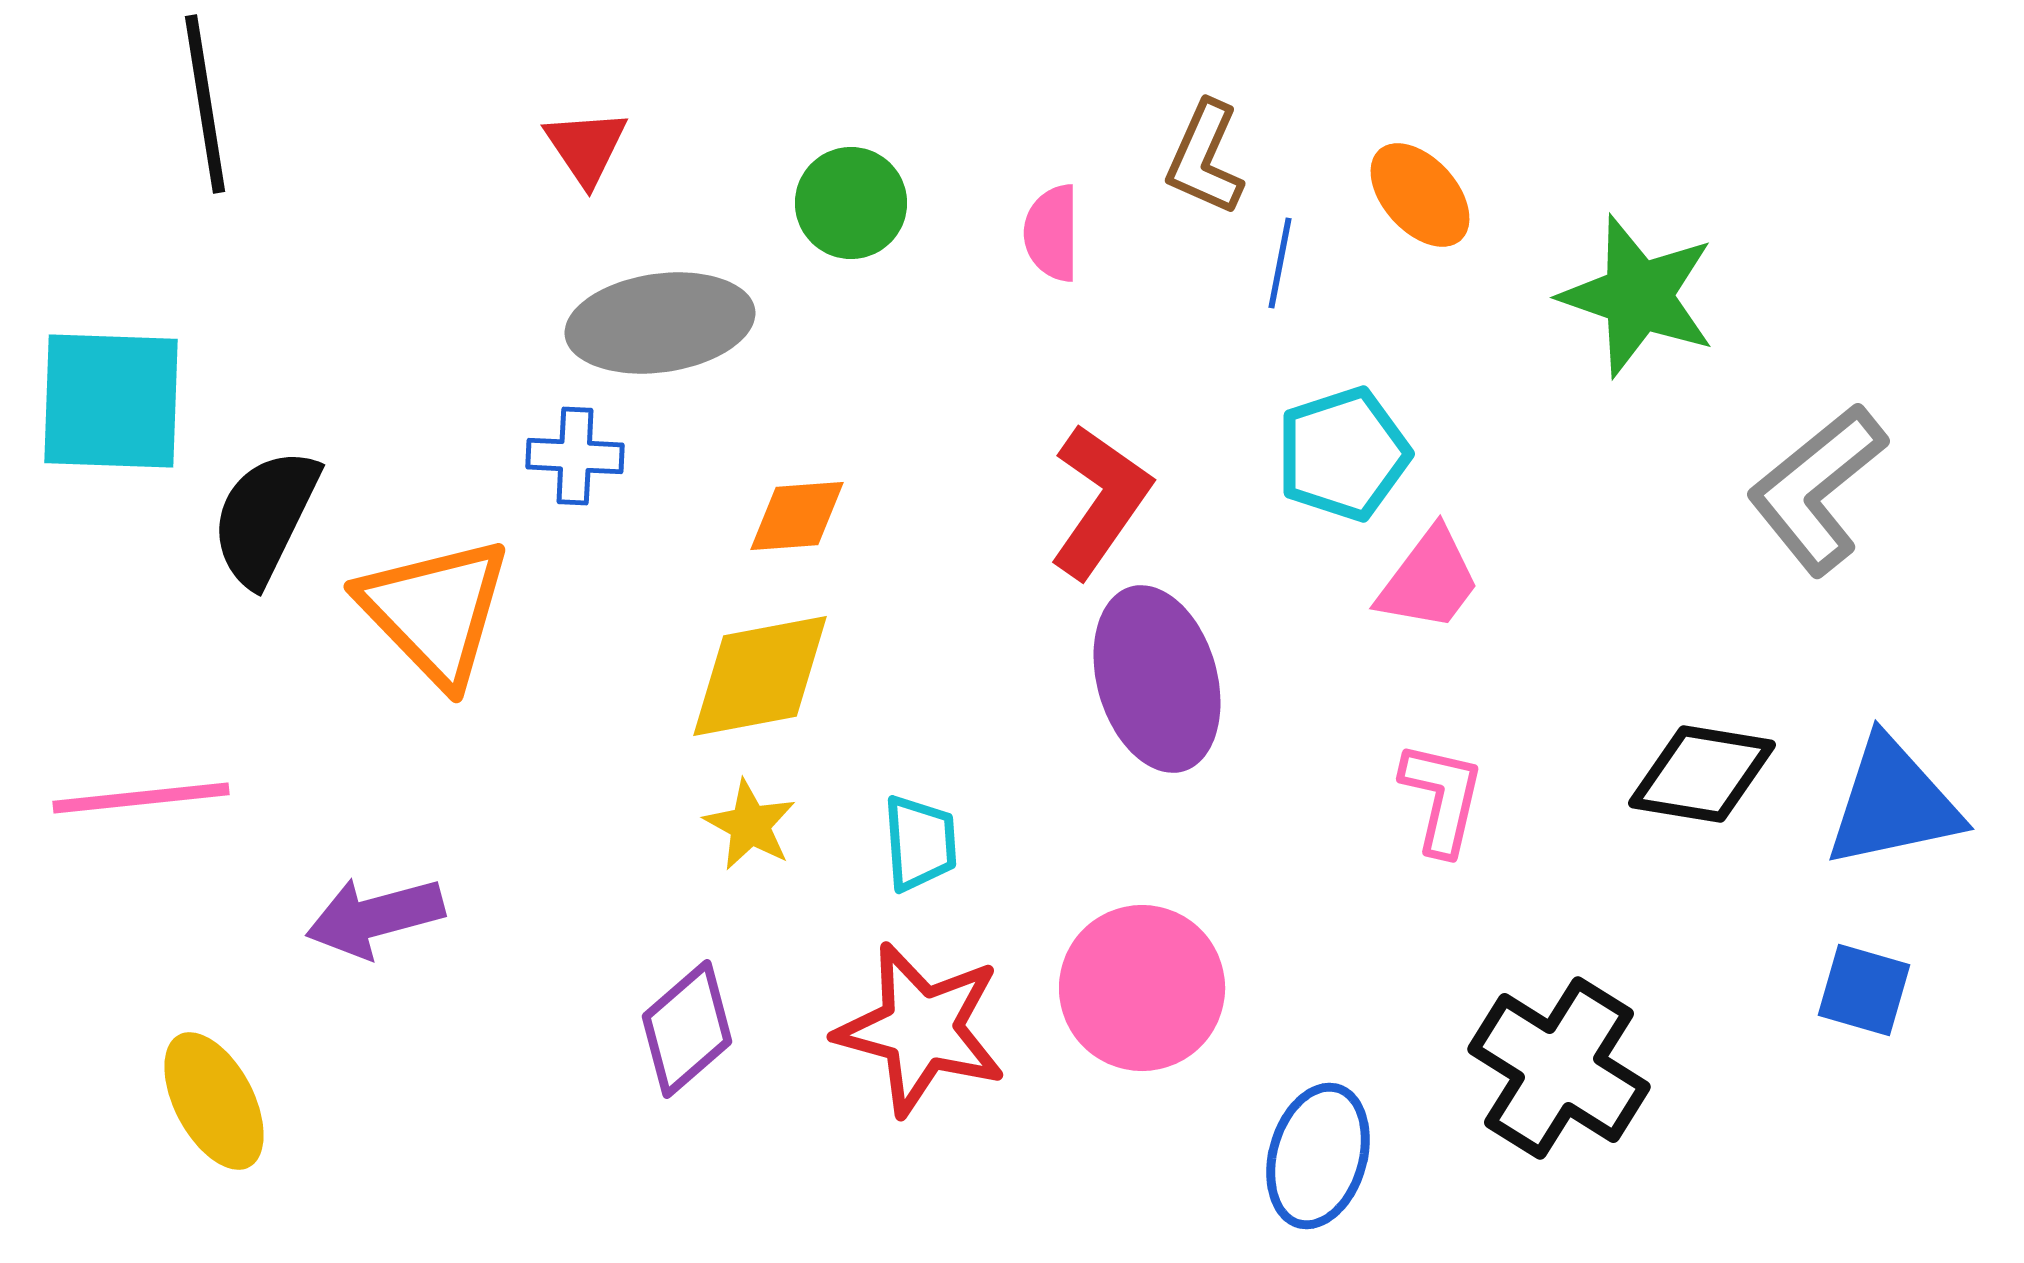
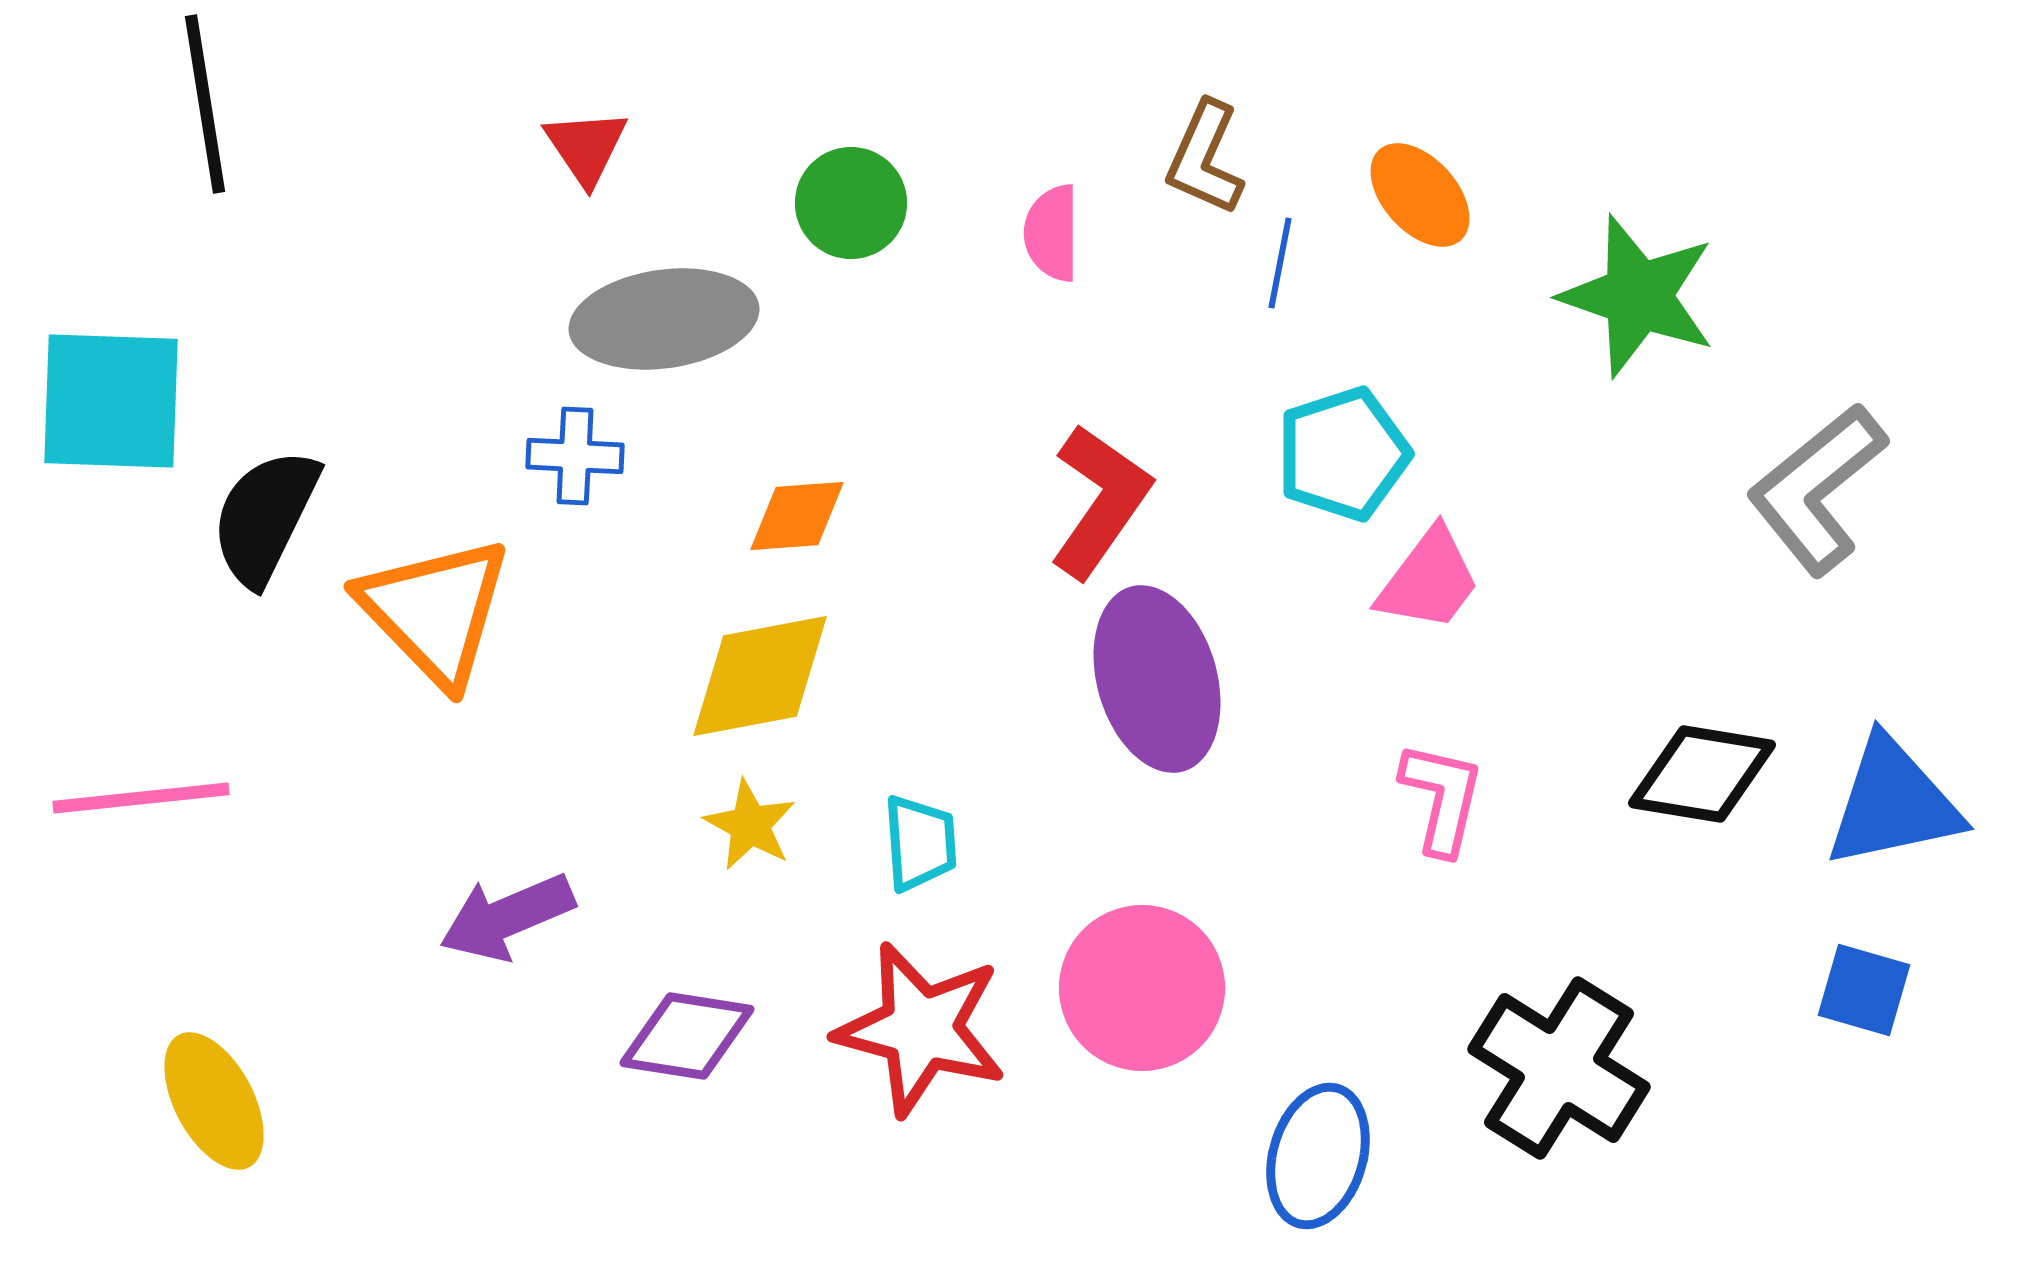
gray ellipse: moved 4 px right, 4 px up
purple arrow: moved 132 px right; rotated 8 degrees counterclockwise
purple diamond: moved 7 px down; rotated 50 degrees clockwise
